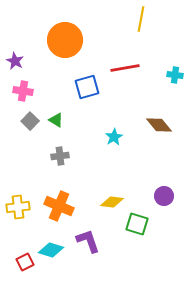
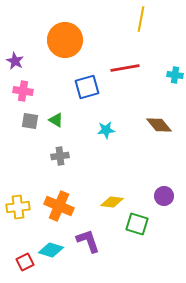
gray square: rotated 36 degrees counterclockwise
cyan star: moved 8 px left, 7 px up; rotated 24 degrees clockwise
